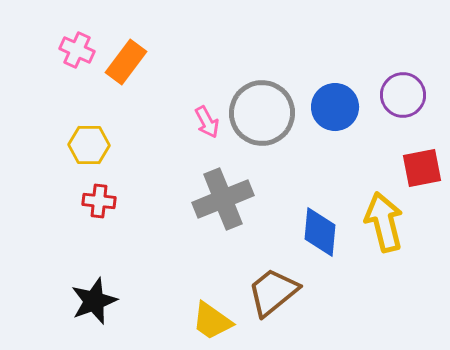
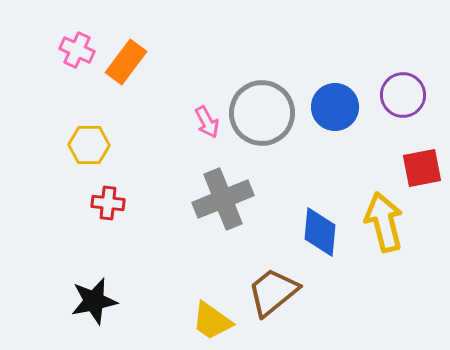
red cross: moved 9 px right, 2 px down
black star: rotated 9 degrees clockwise
